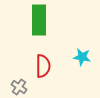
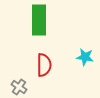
cyan star: moved 3 px right
red semicircle: moved 1 px right, 1 px up
